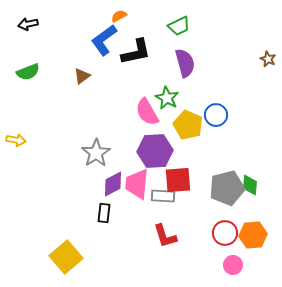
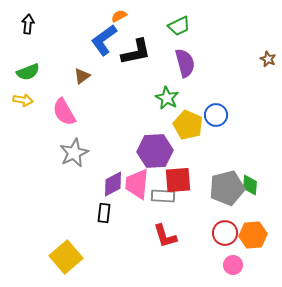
black arrow: rotated 108 degrees clockwise
pink semicircle: moved 83 px left
yellow arrow: moved 7 px right, 40 px up
gray star: moved 22 px left; rotated 8 degrees clockwise
